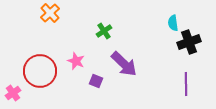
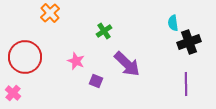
purple arrow: moved 3 px right
red circle: moved 15 px left, 14 px up
pink cross: rotated 14 degrees counterclockwise
